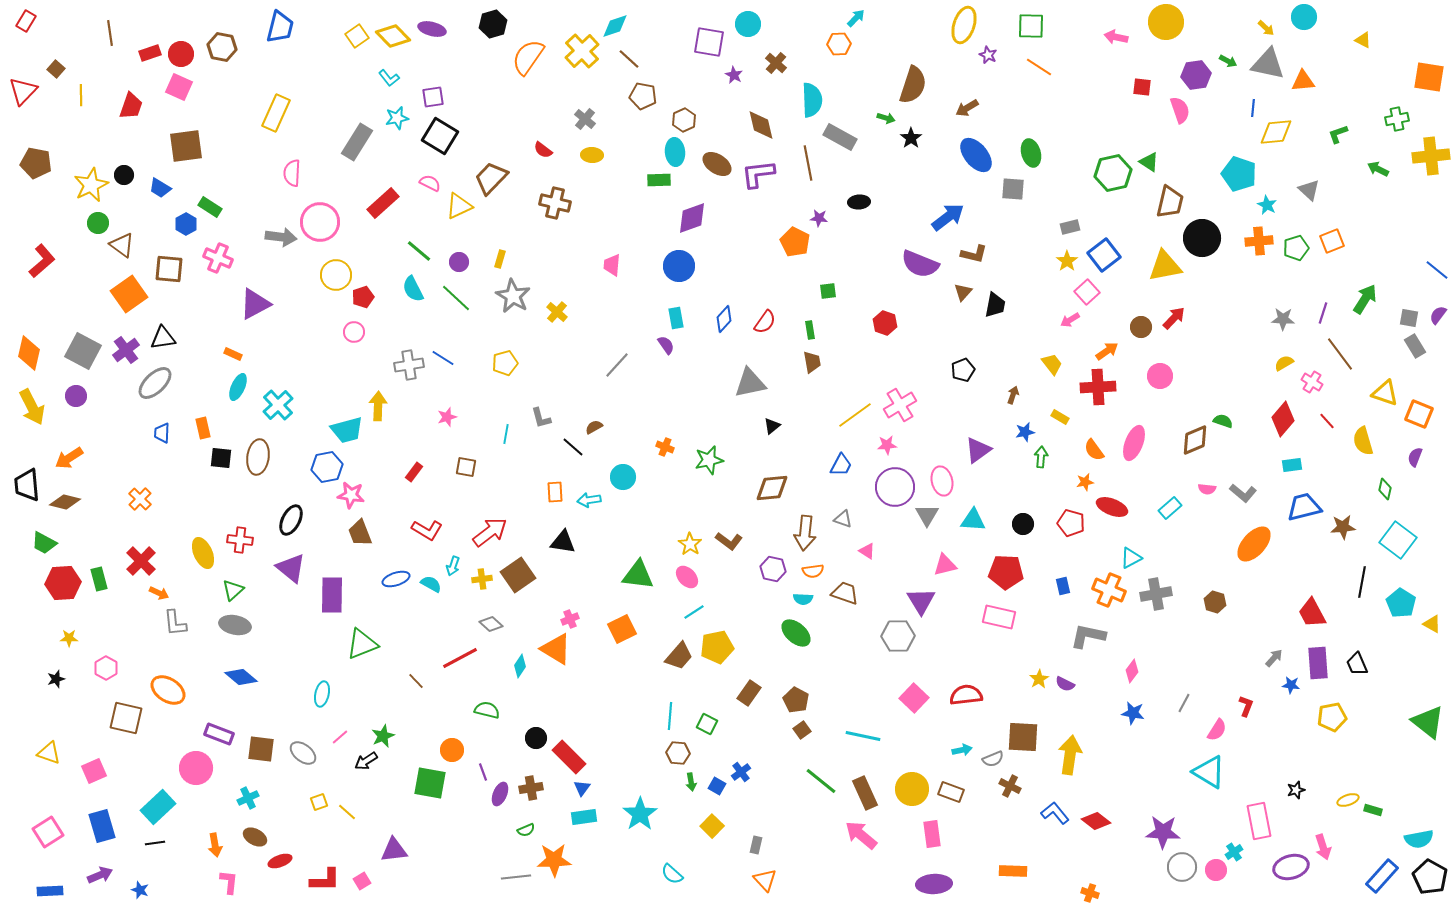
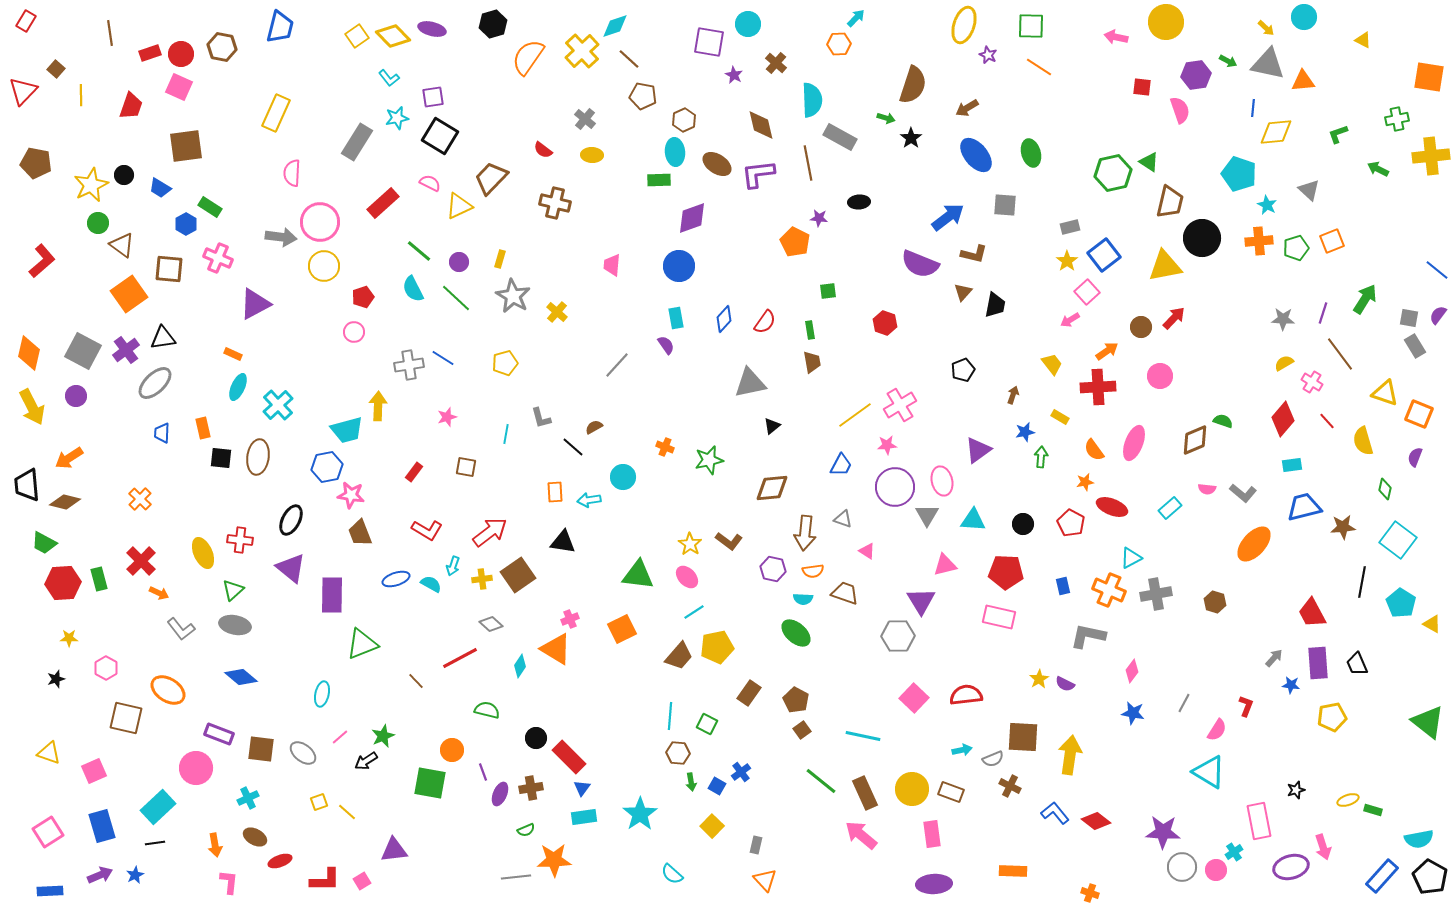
gray square at (1013, 189): moved 8 px left, 16 px down
yellow circle at (336, 275): moved 12 px left, 9 px up
red pentagon at (1071, 523): rotated 12 degrees clockwise
gray L-shape at (175, 623): moved 6 px right, 6 px down; rotated 32 degrees counterclockwise
blue star at (140, 890): moved 5 px left, 15 px up; rotated 24 degrees clockwise
